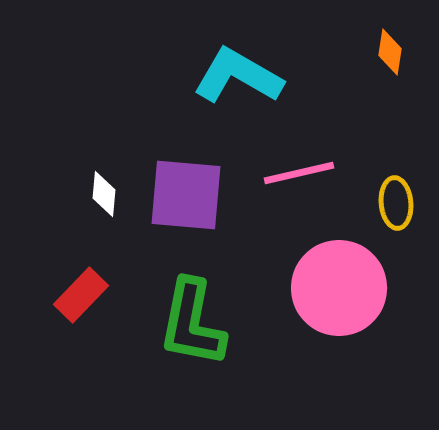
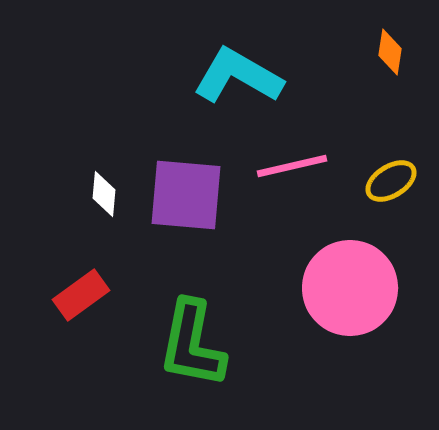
pink line: moved 7 px left, 7 px up
yellow ellipse: moved 5 px left, 22 px up; rotated 63 degrees clockwise
pink circle: moved 11 px right
red rectangle: rotated 10 degrees clockwise
green L-shape: moved 21 px down
